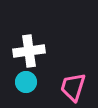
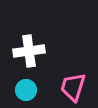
cyan circle: moved 8 px down
